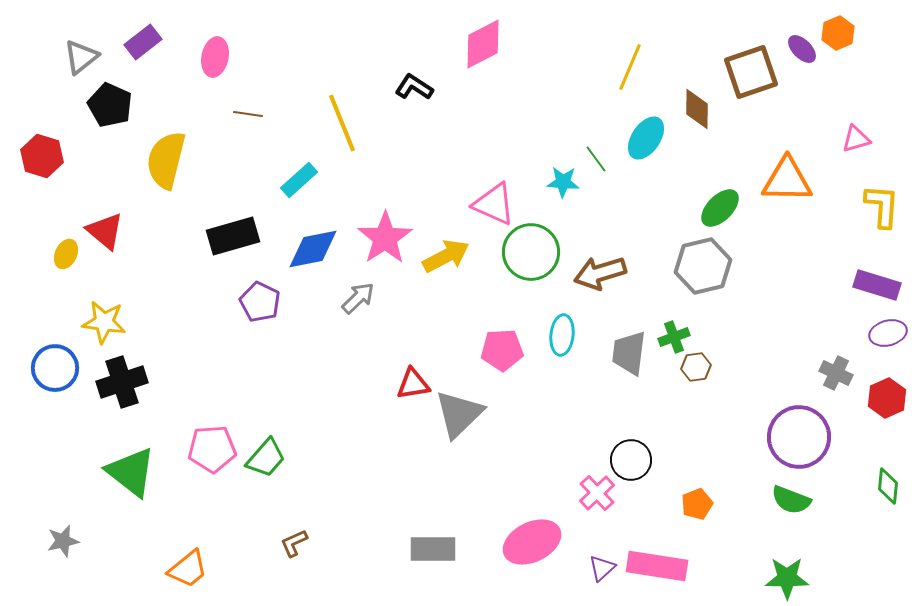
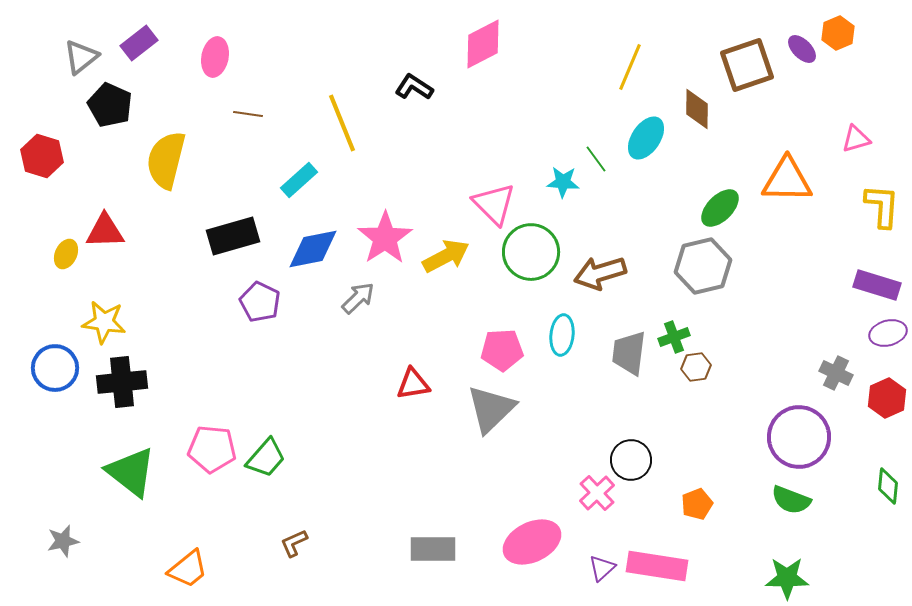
purple rectangle at (143, 42): moved 4 px left, 1 px down
brown square at (751, 72): moved 4 px left, 7 px up
pink triangle at (494, 204): rotated 21 degrees clockwise
red triangle at (105, 231): rotated 42 degrees counterclockwise
black cross at (122, 382): rotated 12 degrees clockwise
gray triangle at (459, 414): moved 32 px right, 5 px up
pink pentagon at (212, 449): rotated 9 degrees clockwise
